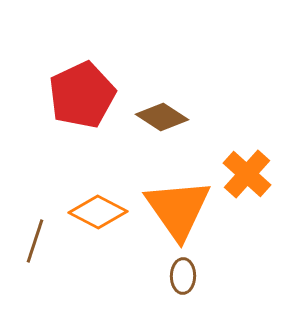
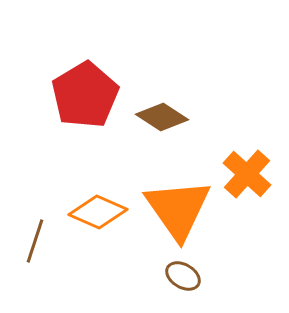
red pentagon: moved 3 px right; rotated 6 degrees counterclockwise
orange diamond: rotated 4 degrees counterclockwise
brown ellipse: rotated 60 degrees counterclockwise
